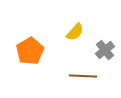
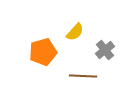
orange pentagon: moved 13 px right, 1 px down; rotated 16 degrees clockwise
